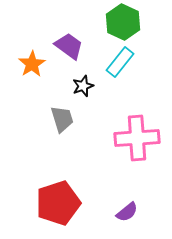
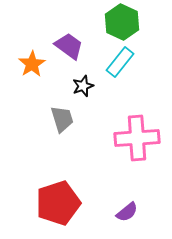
green hexagon: moved 1 px left
